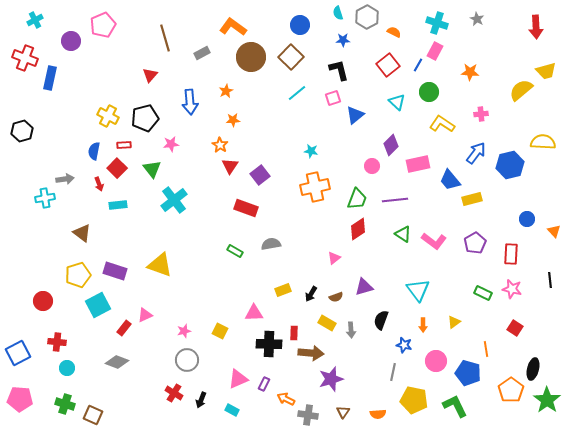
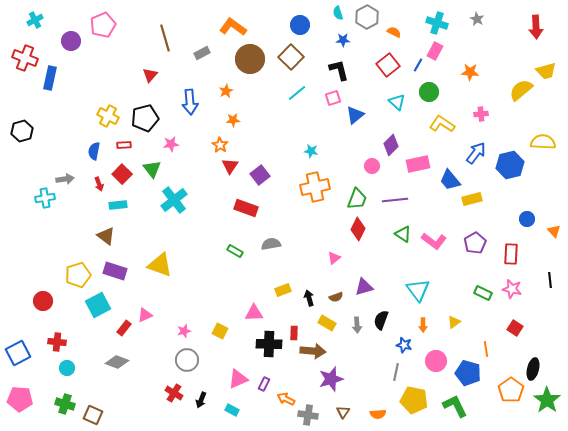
brown circle at (251, 57): moved 1 px left, 2 px down
red square at (117, 168): moved 5 px right, 6 px down
red diamond at (358, 229): rotated 30 degrees counterclockwise
brown triangle at (82, 233): moved 24 px right, 3 px down
black arrow at (311, 294): moved 2 px left, 4 px down; rotated 133 degrees clockwise
gray arrow at (351, 330): moved 6 px right, 5 px up
brown arrow at (311, 353): moved 2 px right, 2 px up
gray line at (393, 372): moved 3 px right
